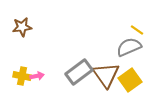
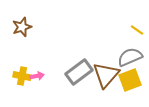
brown star: rotated 12 degrees counterclockwise
gray semicircle: moved 1 px right, 10 px down
brown triangle: rotated 16 degrees clockwise
yellow square: rotated 15 degrees clockwise
